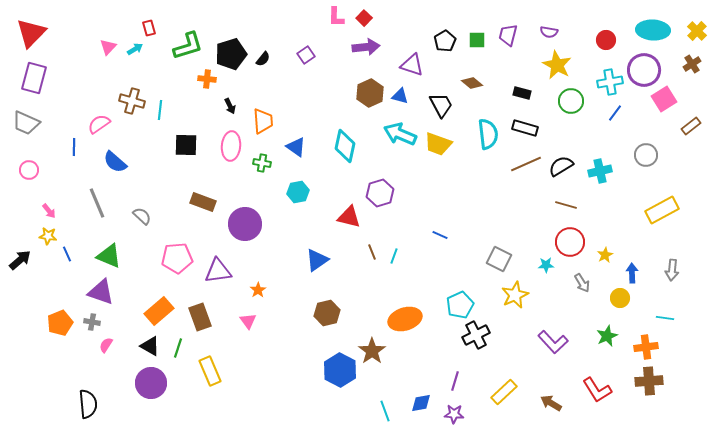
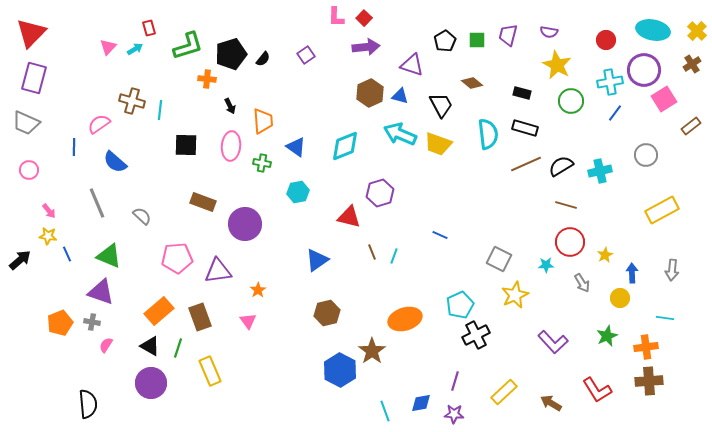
cyan ellipse at (653, 30): rotated 8 degrees clockwise
cyan diamond at (345, 146): rotated 56 degrees clockwise
